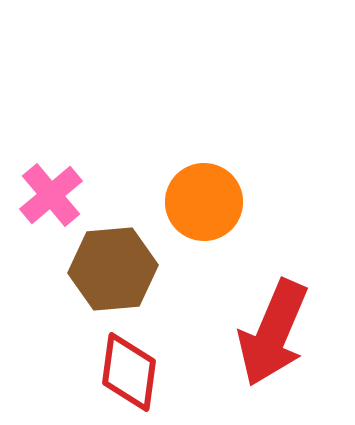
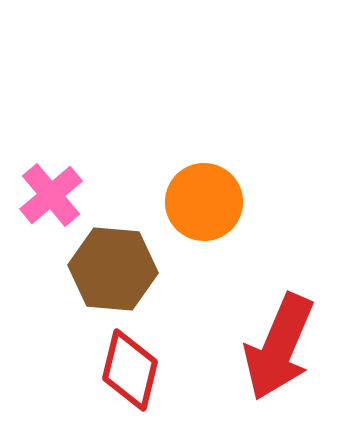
brown hexagon: rotated 10 degrees clockwise
red arrow: moved 6 px right, 14 px down
red diamond: moved 1 px right, 2 px up; rotated 6 degrees clockwise
